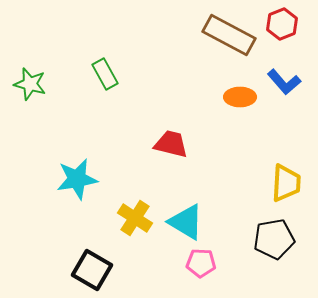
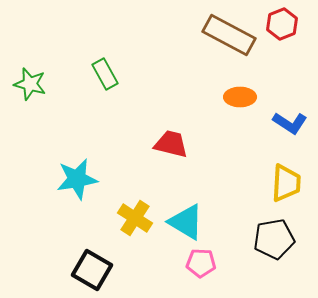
blue L-shape: moved 6 px right, 41 px down; rotated 16 degrees counterclockwise
